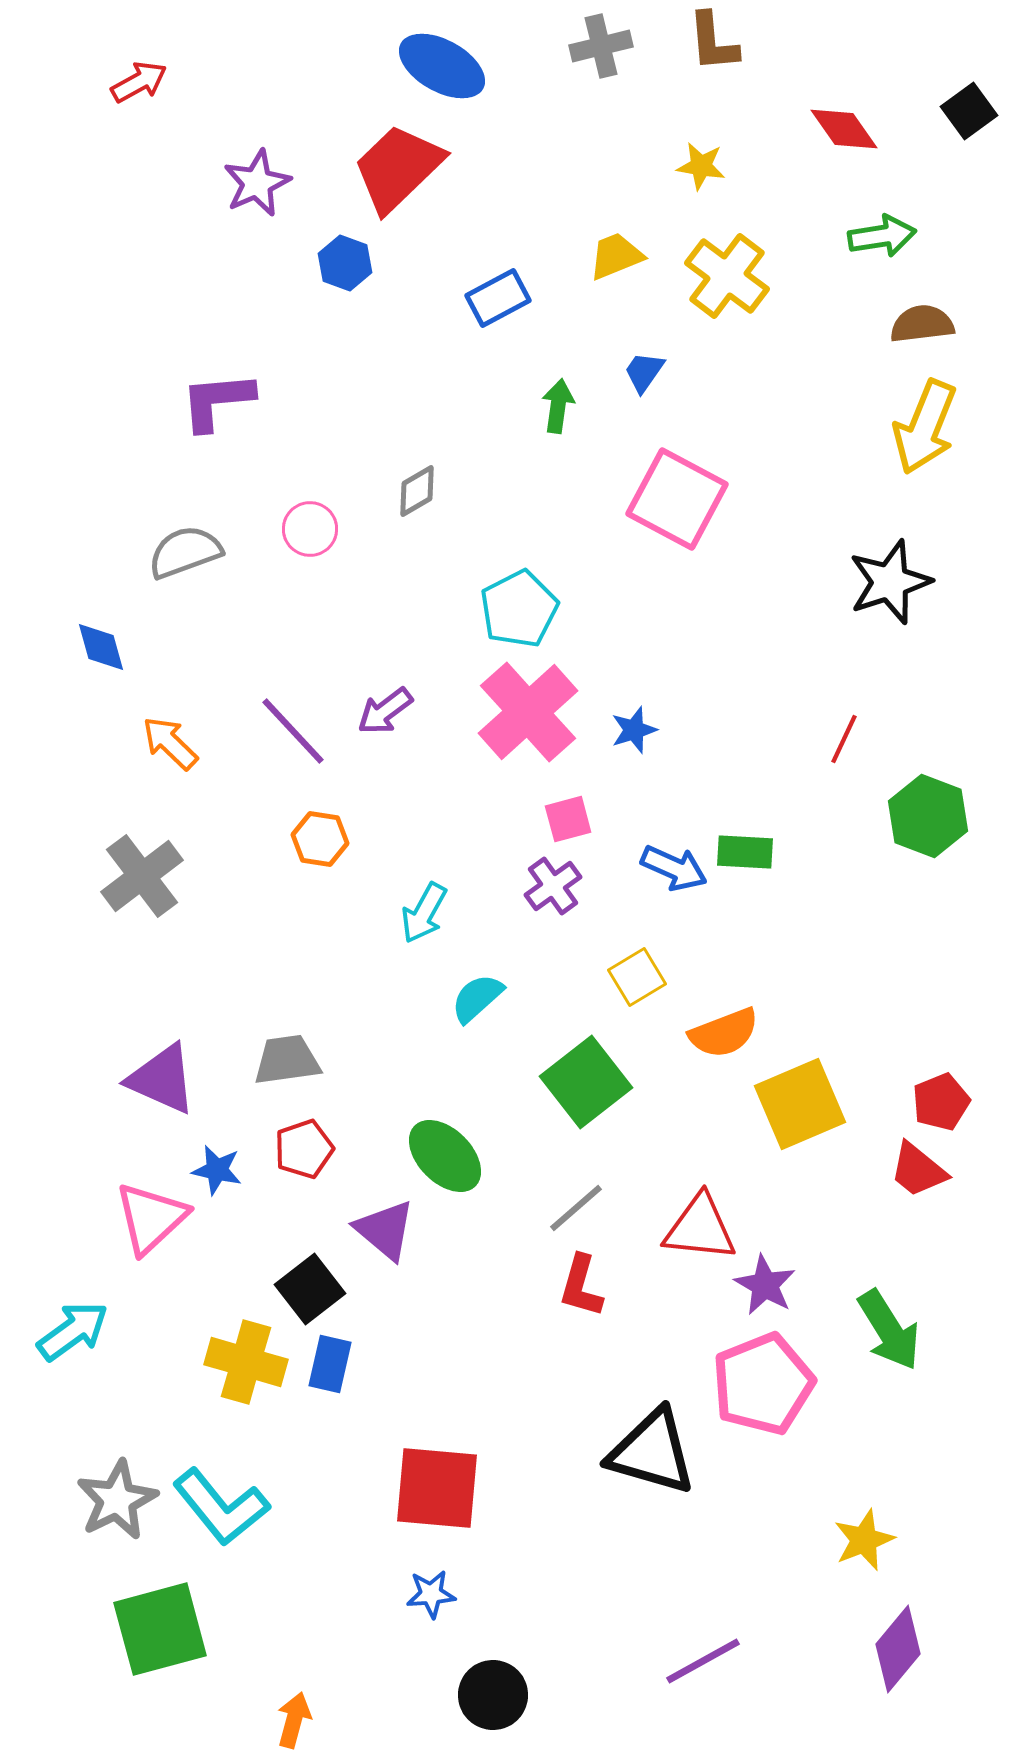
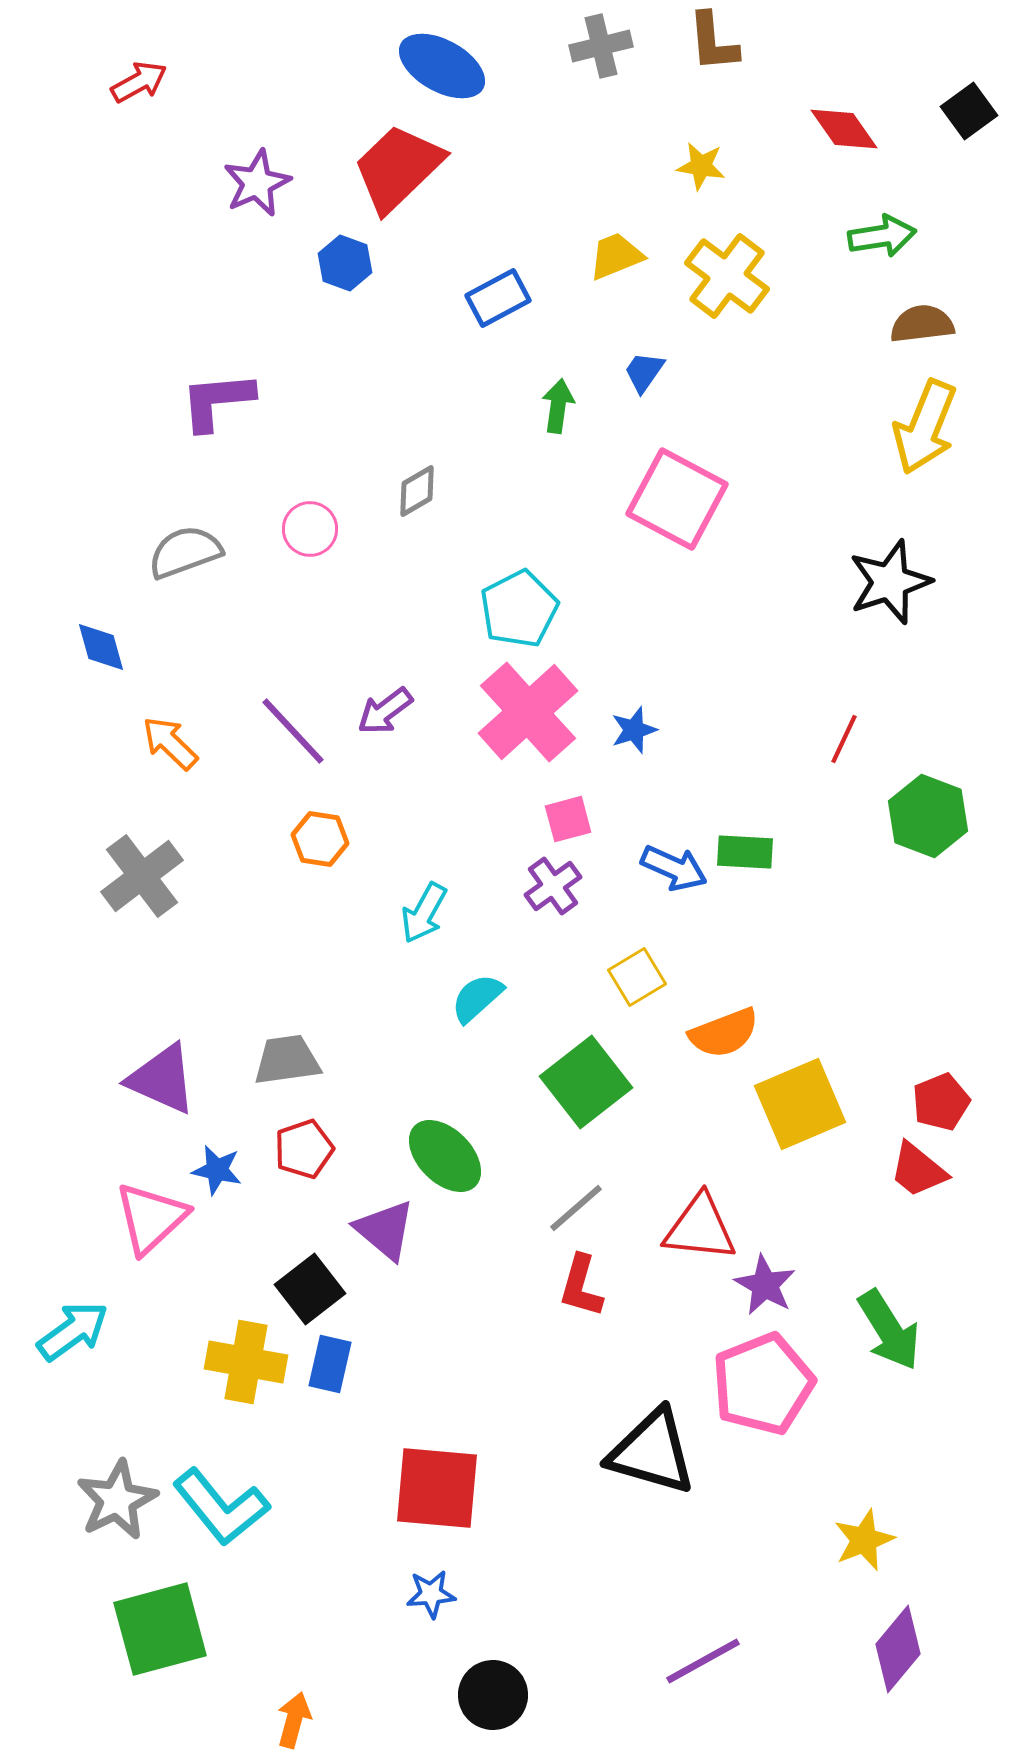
yellow cross at (246, 1362): rotated 6 degrees counterclockwise
